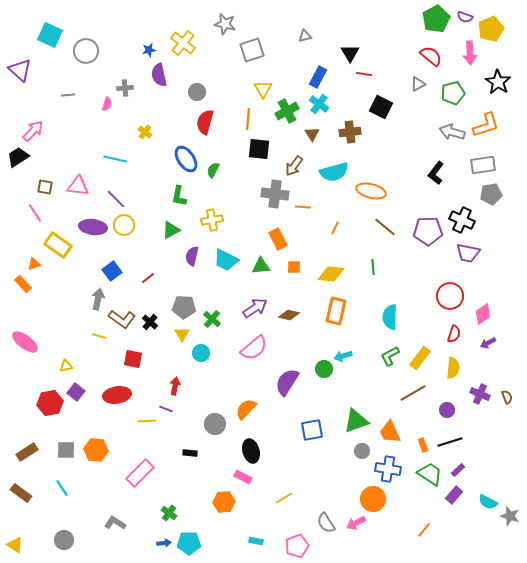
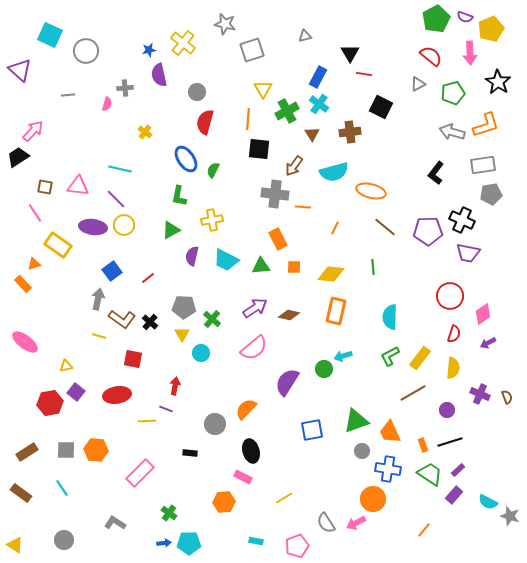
cyan line at (115, 159): moved 5 px right, 10 px down
